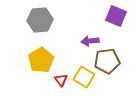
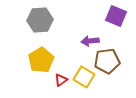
red triangle: rotated 32 degrees clockwise
